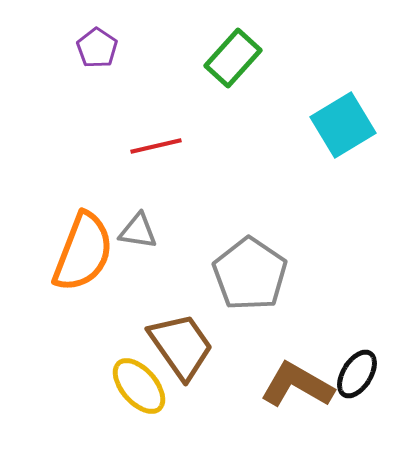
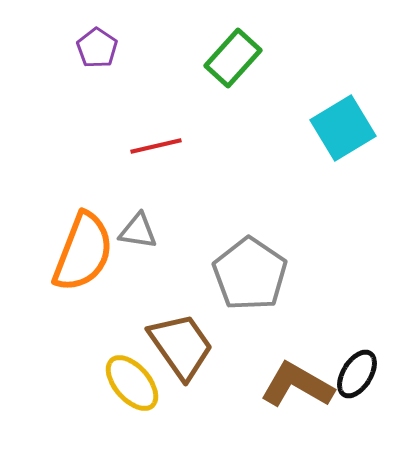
cyan square: moved 3 px down
yellow ellipse: moved 7 px left, 3 px up
